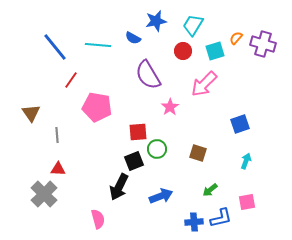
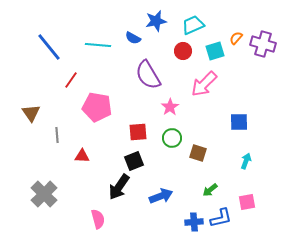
cyan trapezoid: rotated 35 degrees clockwise
blue line: moved 6 px left
blue square: moved 1 px left, 2 px up; rotated 18 degrees clockwise
green circle: moved 15 px right, 11 px up
red triangle: moved 24 px right, 13 px up
black arrow: rotated 8 degrees clockwise
